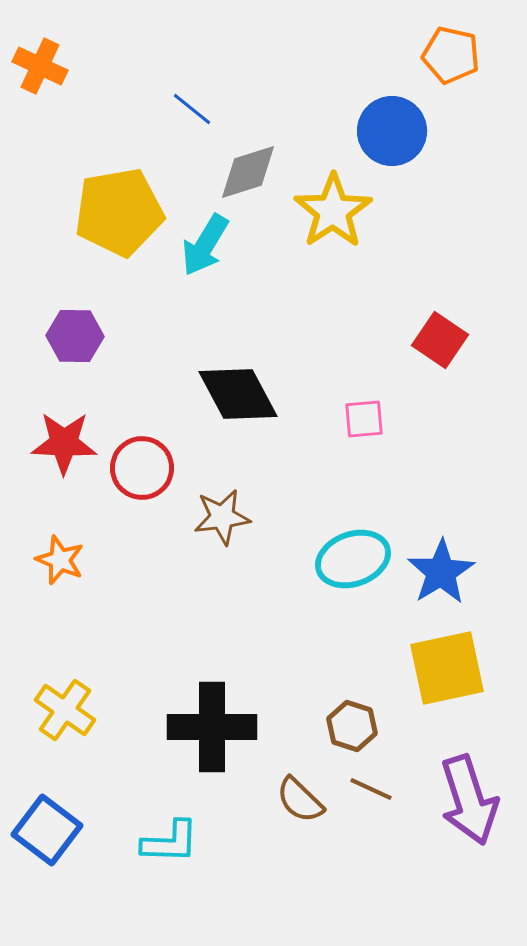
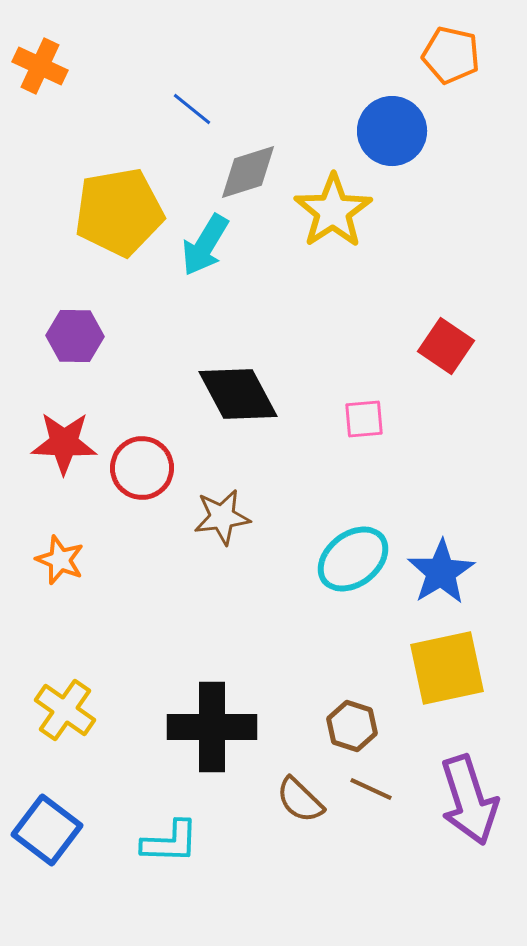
red square: moved 6 px right, 6 px down
cyan ellipse: rotated 18 degrees counterclockwise
